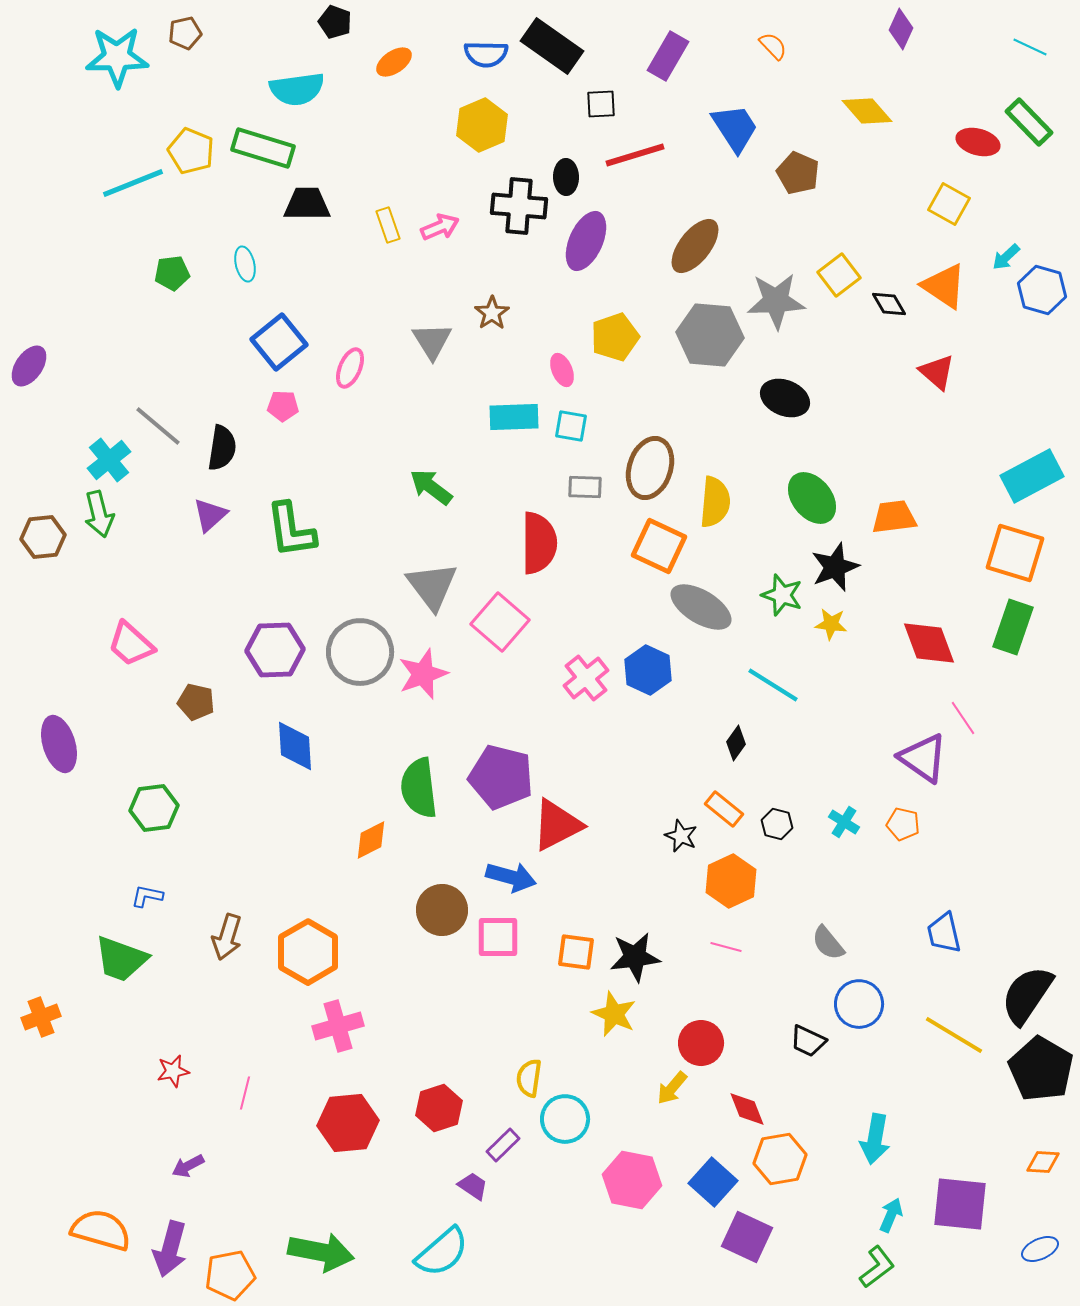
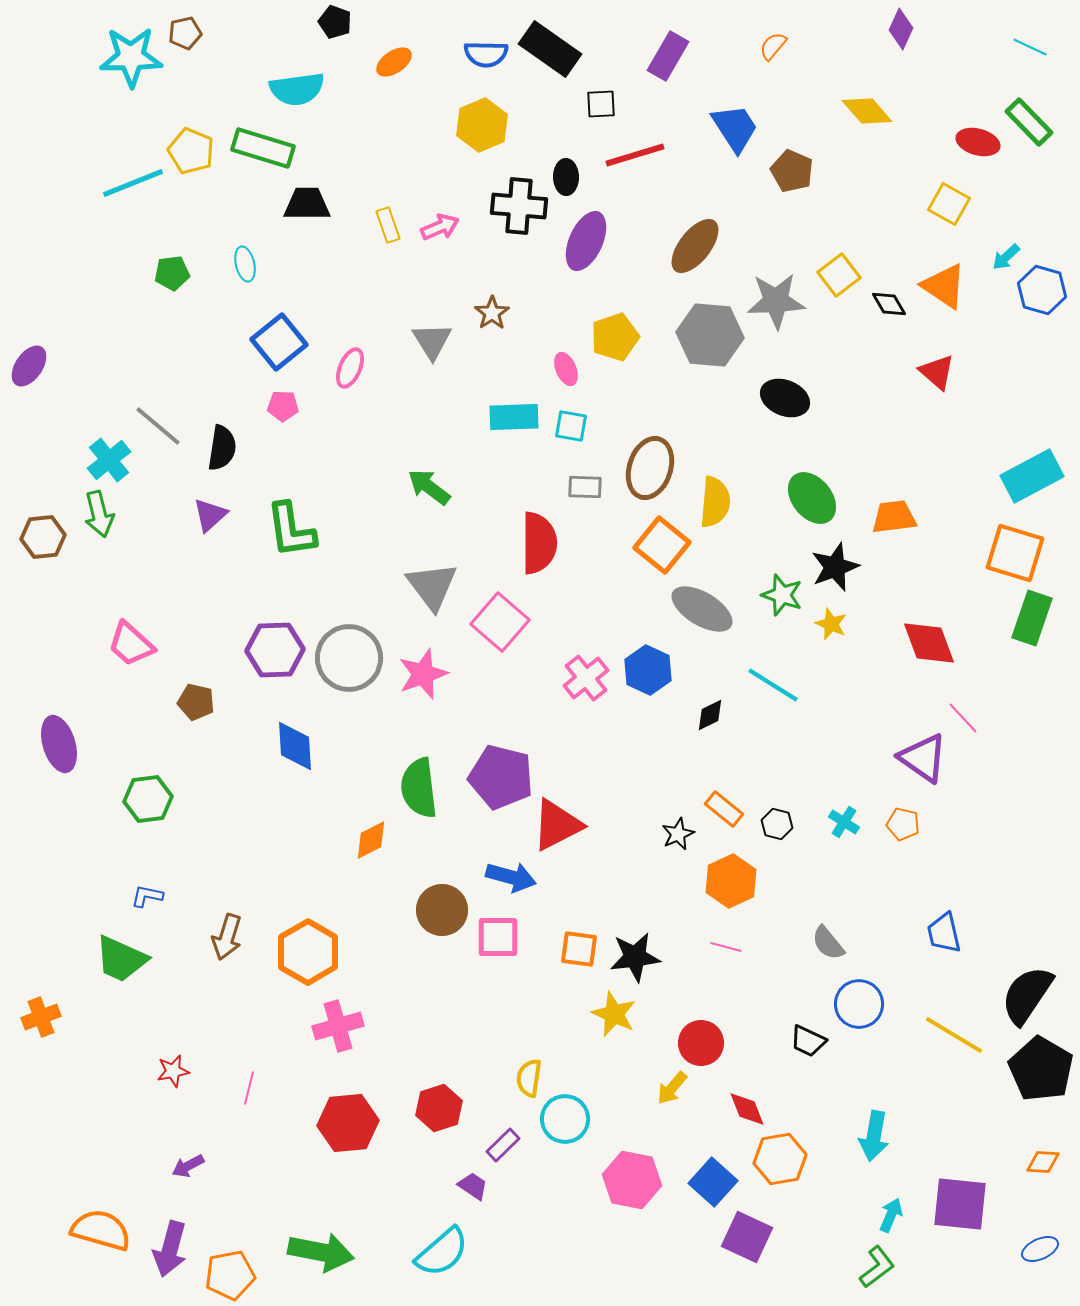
black rectangle at (552, 46): moved 2 px left, 3 px down
orange semicircle at (773, 46): rotated 96 degrees counterclockwise
cyan star at (117, 57): moved 14 px right
brown pentagon at (798, 173): moved 6 px left, 2 px up
pink ellipse at (562, 370): moved 4 px right, 1 px up
green arrow at (431, 487): moved 2 px left
orange square at (659, 546): moved 3 px right, 1 px up; rotated 14 degrees clockwise
gray ellipse at (701, 607): moved 1 px right, 2 px down
yellow star at (831, 624): rotated 16 degrees clockwise
green rectangle at (1013, 627): moved 19 px right, 9 px up
gray circle at (360, 652): moved 11 px left, 6 px down
pink line at (963, 718): rotated 9 degrees counterclockwise
black diamond at (736, 743): moved 26 px left, 28 px up; rotated 28 degrees clockwise
green hexagon at (154, 808): moved 6 px left, 9 px up
black star at (681, 836): moved 3 px left, 2 px up; rotated 24 degrees clockwise
orange square at (576, 952): moved 3 px right, 3 px up
green trapezoid at (121, 959): rotated 4 degrees clockwise
pink line at (245, 1093): moved 4 px right, 5 px up
cyan arrow at (875, 1139): moved 1 px left, 3 px up
